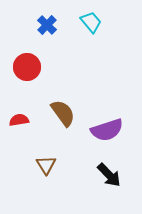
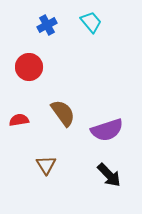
blue cross: rotated 18 degrees clockwise
red circle: moved 2 px right
